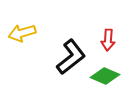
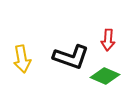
yellow arrow: moved 26 px down; rotated 84 degrees counterclockwise
black L-shape: rotated 57 degrees clockwise
